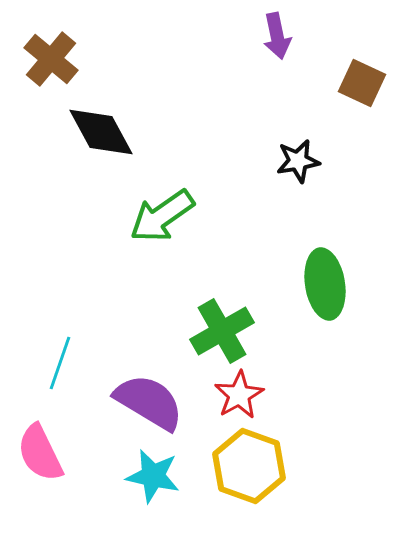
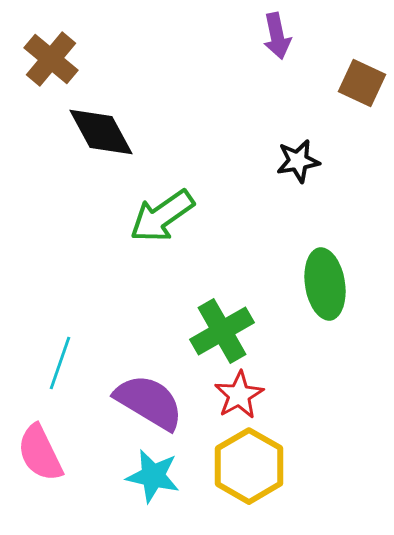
yellow hexagon: rotated 10 degrees clockwise
